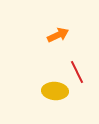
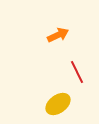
yellow ellipse: moved 3 px right, 13 px down; rotated 40 degrees counterclockwise
